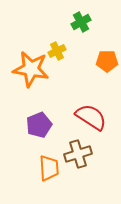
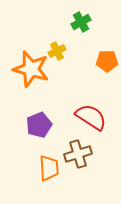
orange star: rotated 6 degrees clockwise
